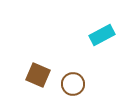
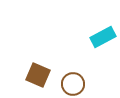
cyan rectangle: moved 1 px right, 2 px down
